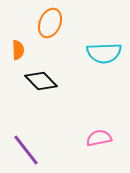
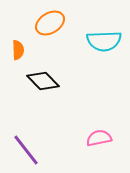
orange ellipse: rotated 36 degrees clockwise
cyan semicircle: moved 12 px up
black diamond: moved 2 px right
